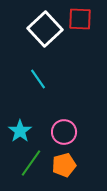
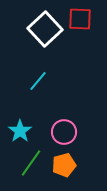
cyan line: moved 2 px down; rotated 75 degrees clockwise
